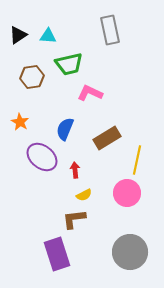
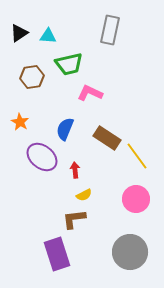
gray rectangle: rotated 24 degrees clockwise
black triangle: moved 1 px right, 2 px up
brown rectangle: rotated 64 degrees clockwise
yellow line: moved 4 px up; rotated 48 degrees counterclockwise
pink circle: moved 9 px right, 6 px down
